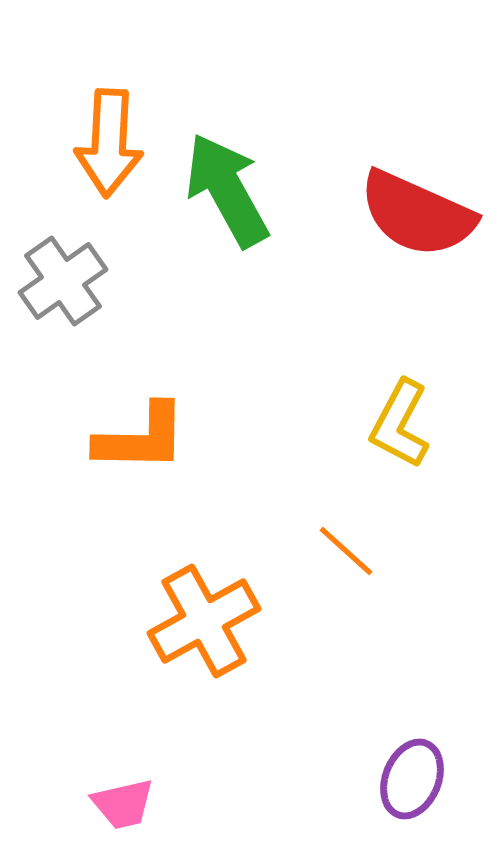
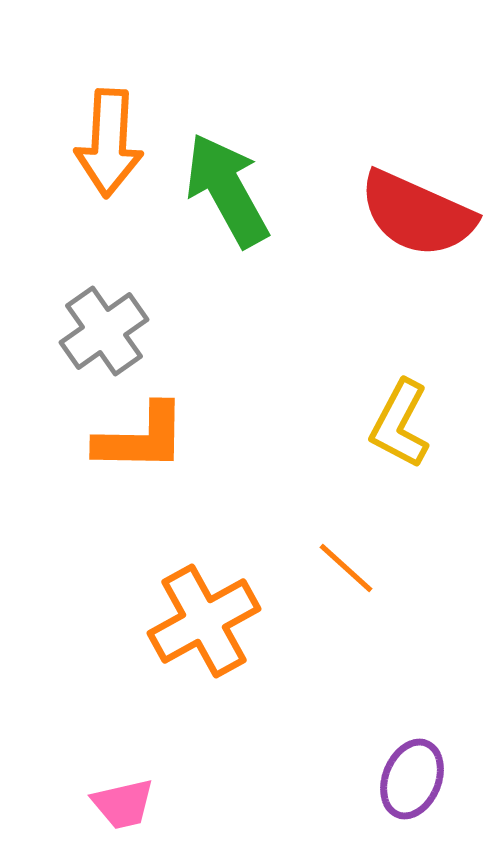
gray cross: moved 41 px right, 50 px down
orange line: moved 17 px down
